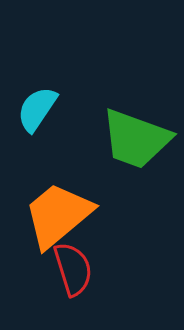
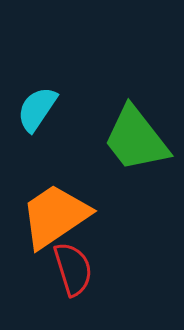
green trapezoid: rotated 32 degrees clockwise
orange trapezoid: moved 3 px left, 1 px down; rotated 6 degrees clockwise
